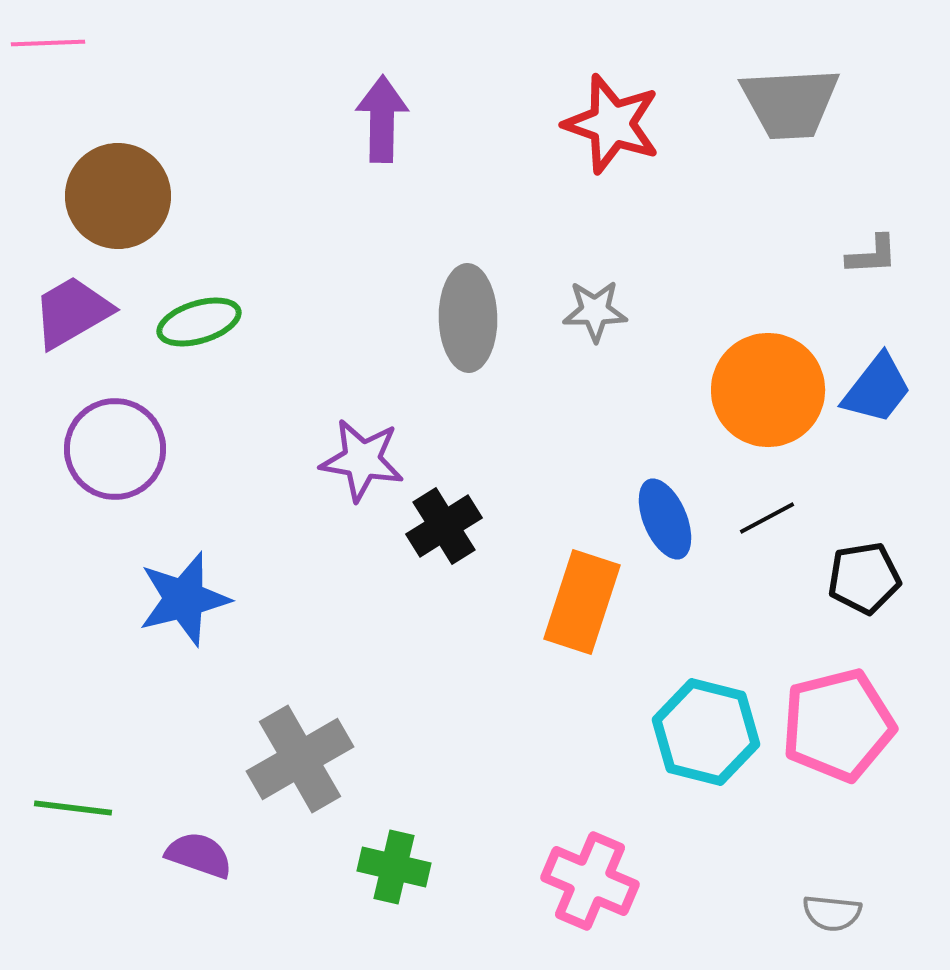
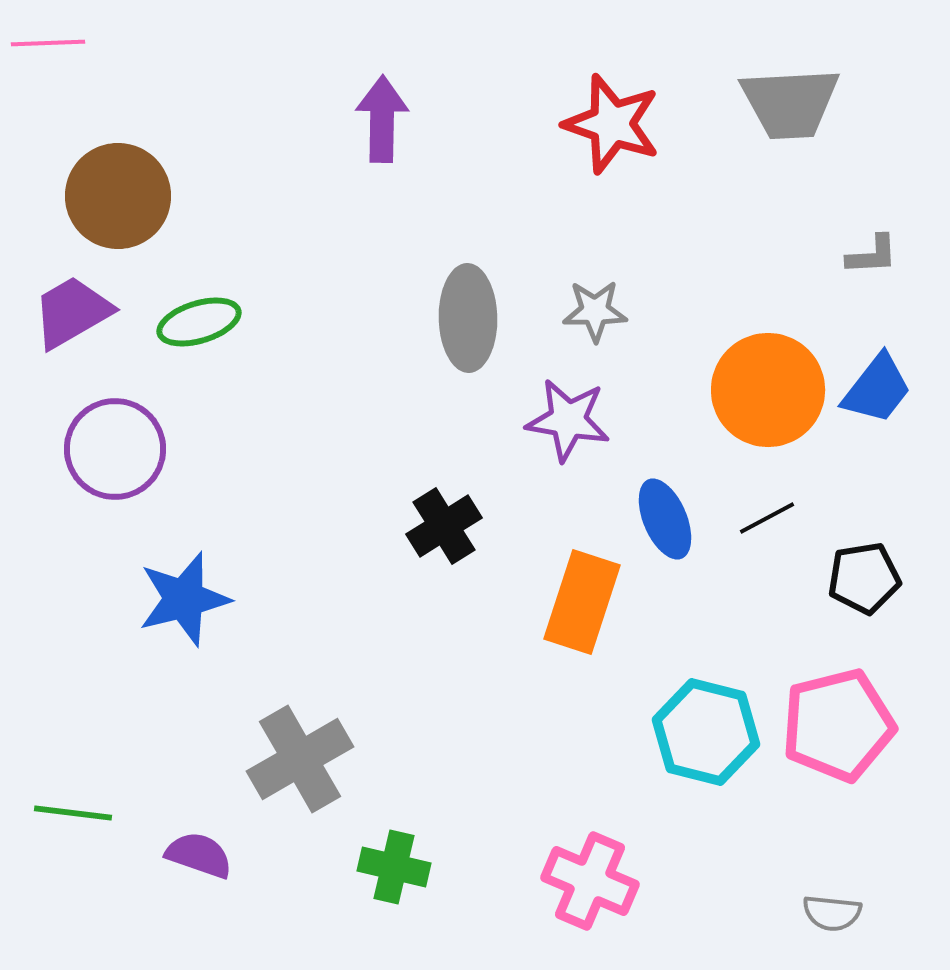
purple star: moved 206 px right, 40 px up
green line: moved 5 px down
